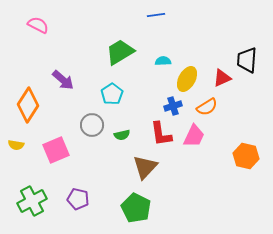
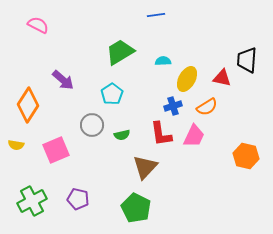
red triangle: rotated 36 degrees clockwise
